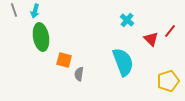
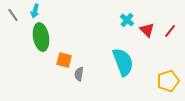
gray line: moved 1 px left, 5 px down; rotated 16 degrees counterclockwise
red triangle: moved 4 px left, 9 px up
